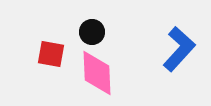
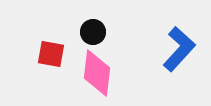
black circle: moved 1 px right
pink diamond: rotated 9 degrees clockwise
